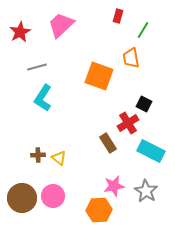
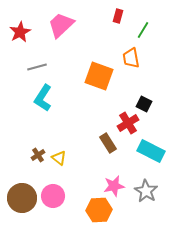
brown cross: rotated 32 degrees counterclockwise
